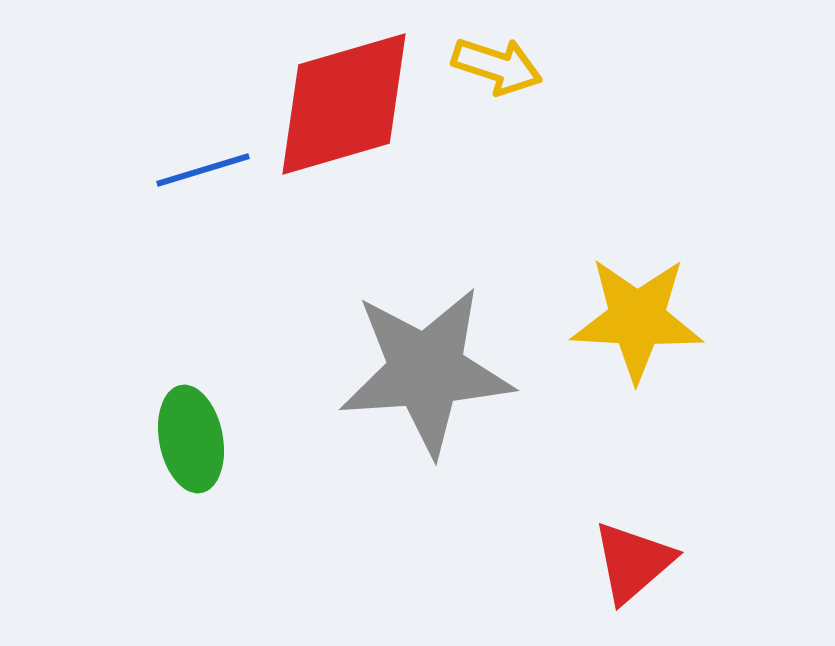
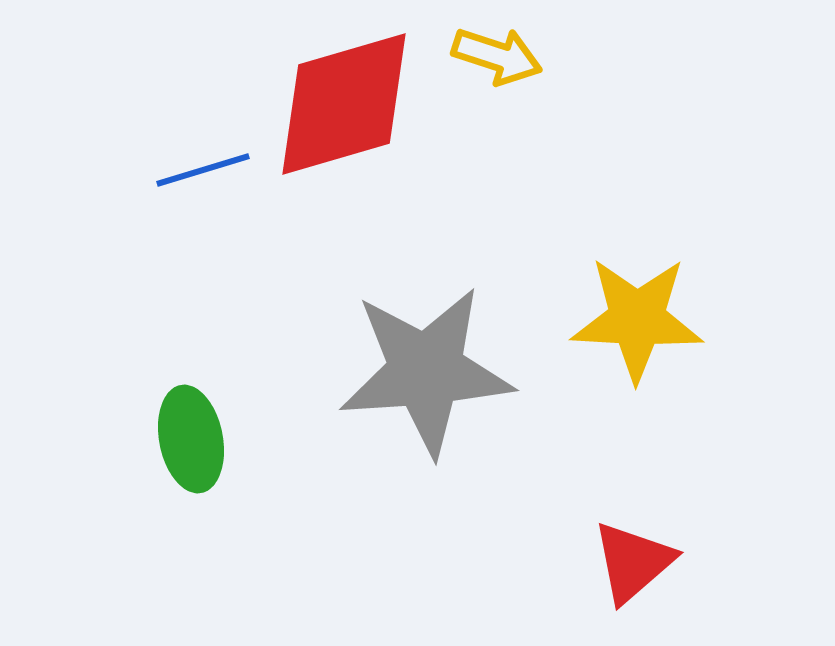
yellow arrow: moved 10 px up
